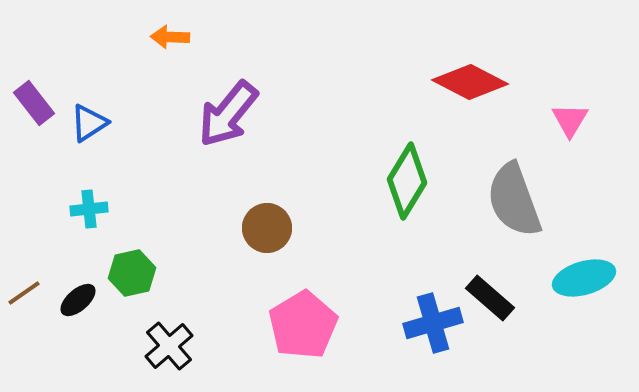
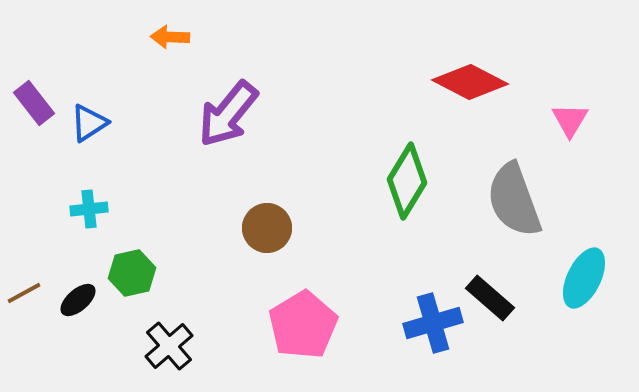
cyan ellipse: rotated 48 degrees counterclockwise
brown line: rotated 6 degrees clockwise
